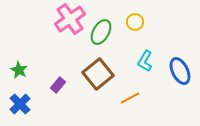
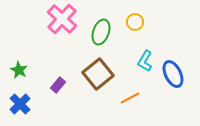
pink cross: moved 8 px left; rotated 12 degrees counterclockwise
green ellipse: rotated 10 degrees counterclockwise
blue ellipse: moved 7 px left, 3 px down
